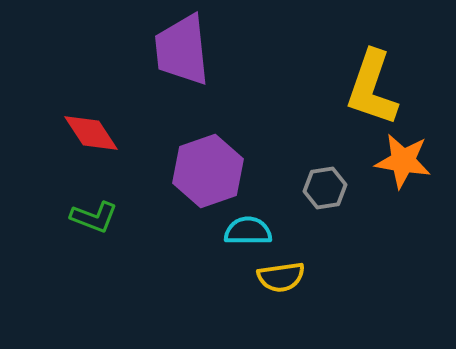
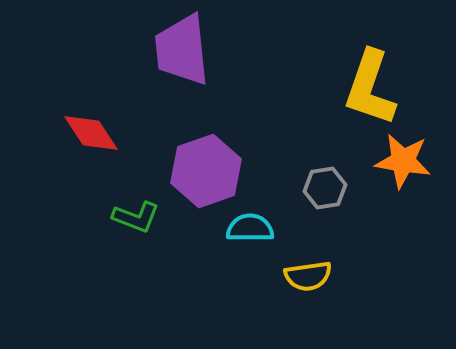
yellow L-shape: moved 2 px left
purple hexagon: moved 2 px left
green L-shape: moved 42 px right
cyan semicircle: moved 2 px right, 3 px up
yellow semicircle: moved 27 px right, 1 px up
